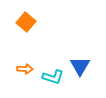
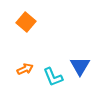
orange arrow: rotated 28 degrees counterclockwise
cyan L-shape: rotated 50 degrees clockwise
